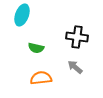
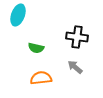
cyan ellipse: moved 4 px left
